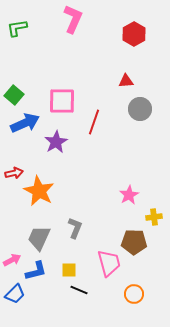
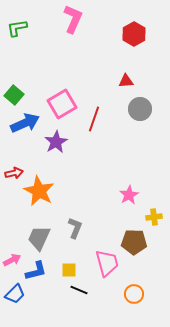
pink square: moved 3 px down; rotated 32 degrees counterclockwise
red line: moved 3 px up
pink trapezoid: moved 2 px left
